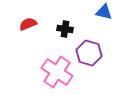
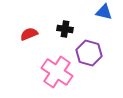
red semicircle: moved 1 px right, 10 px down
